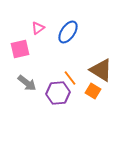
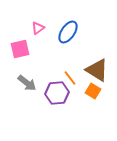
brown triangle: moved 4 px left
purple hexagon: moved 1 px left
